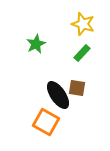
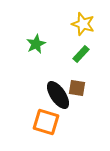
green rectangle: moved 1 px left, 1 px down
orange square: rotated 12 degrees counterclockwise
